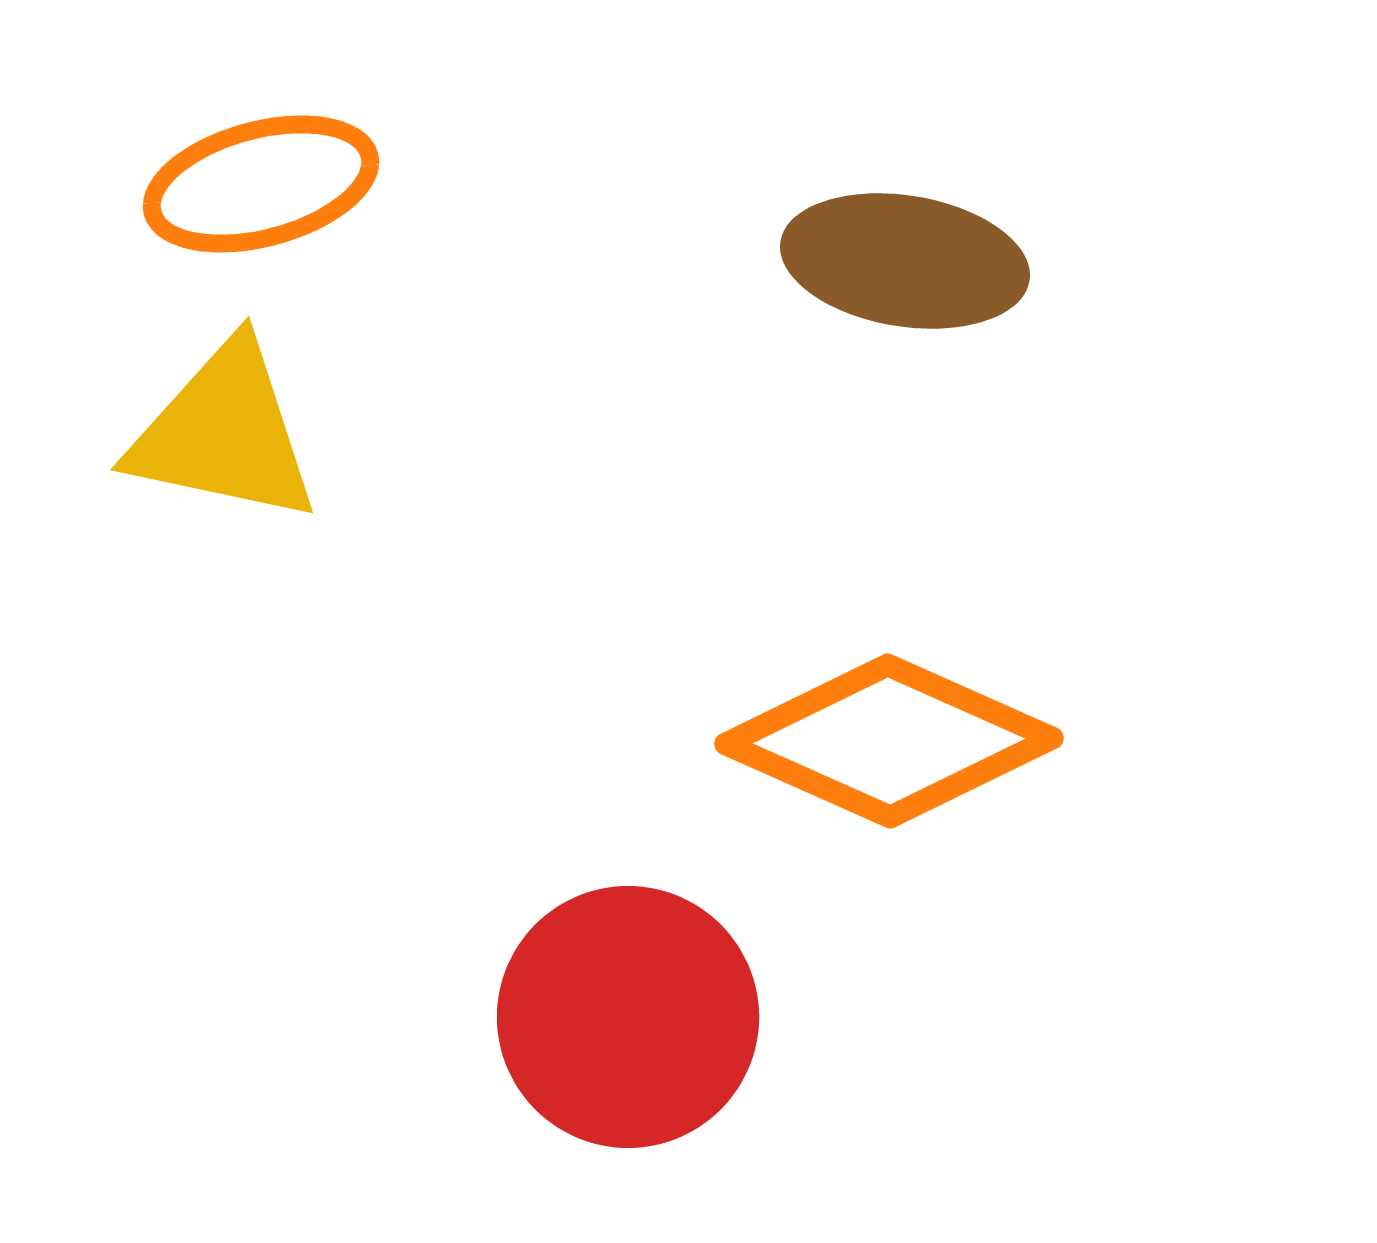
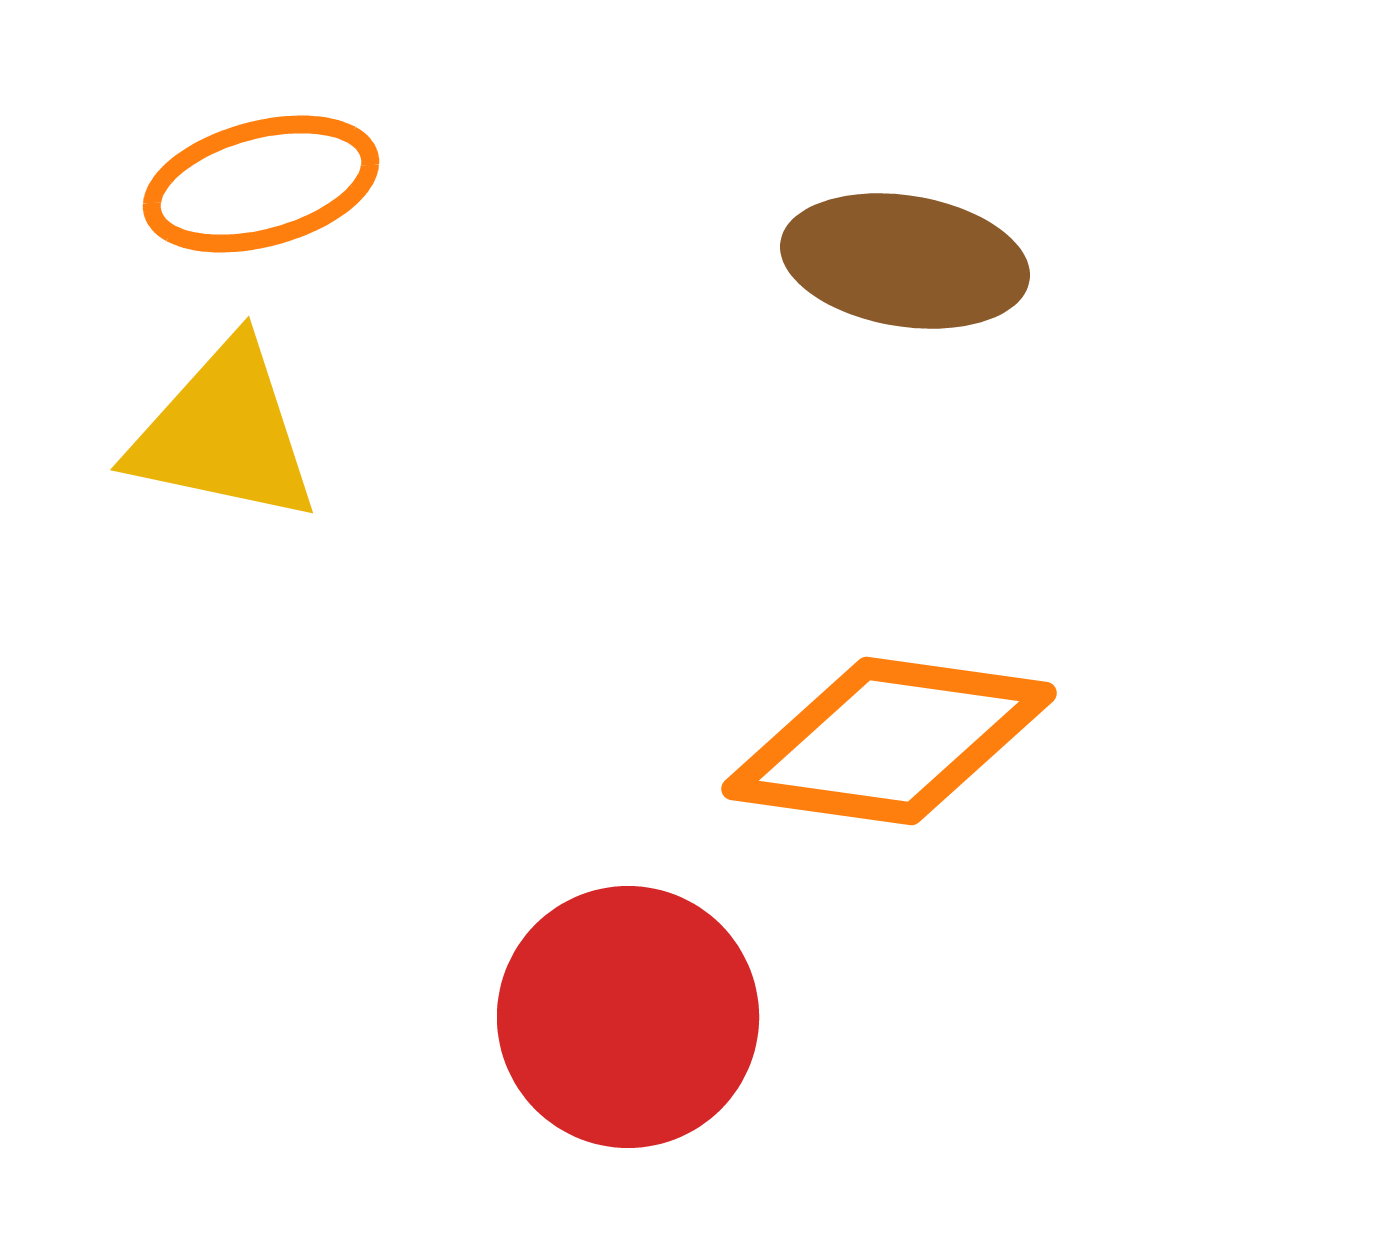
orange diamond: rotated 16 degrees counterclockwise
